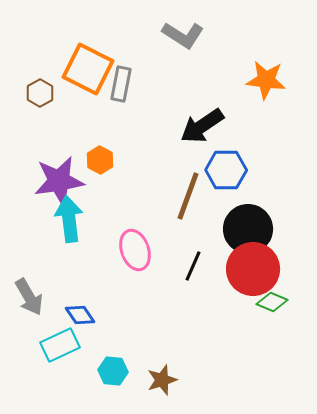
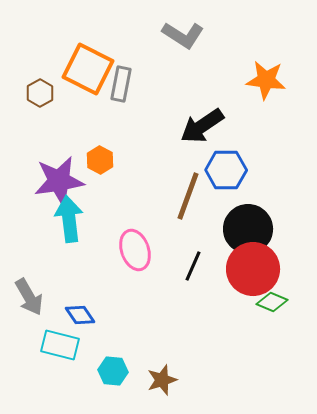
cyan rectangle: rotated 39 degrees clockwise
